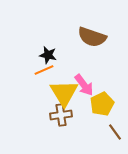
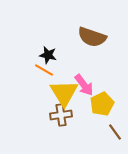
orange line: rotated 54 degrees clockwise
